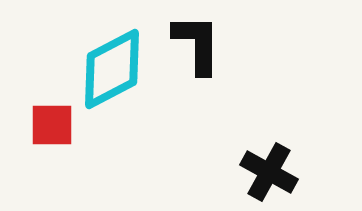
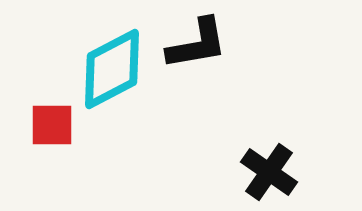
black L-shape: rotated 80 degrees clockwise
black cross: rotated 6 degrees clockwise
